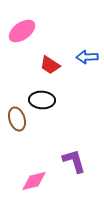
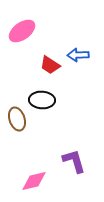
blue arrow: moved 9 px left, 2 px up
